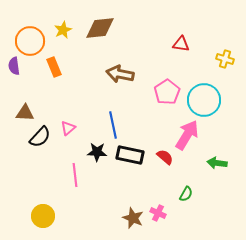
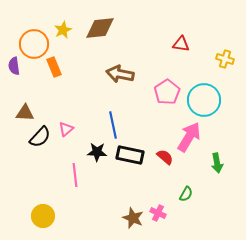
orange circle: moved 4 px right, 3 px down
pink triangle: moved 2 px left, 1 px down
pink arrow: moved 2 px right, 2 px down
green arrow: rotated 108 degrees counterclockwise
